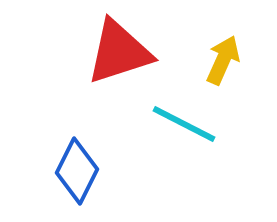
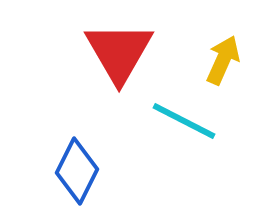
red triangle: rotated 42 degrees counterclockwise
cyan line: moved 3 px up
